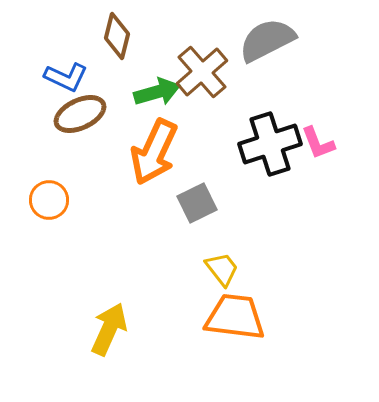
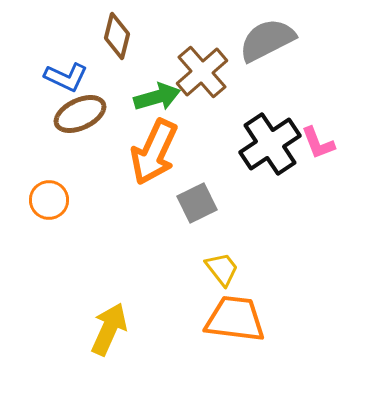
green arrow: moved 5 px down
black cross: rotated 16 degrees counterclockwise
orange trapezoid: moved 2 px down
